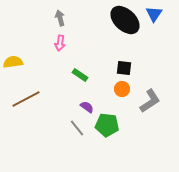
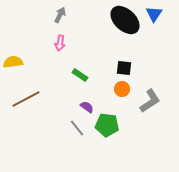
gray arrow: moved 3 px up; rotated 42 degrees clockwise
